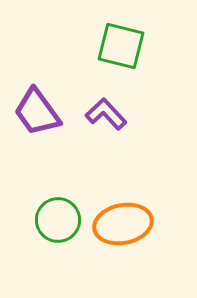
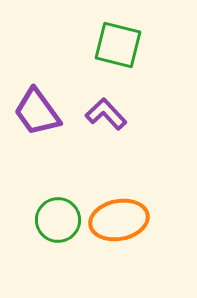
green square: moved 3 px left, 1 px up
orange ellipse: moved 4 px left, 4 px up
